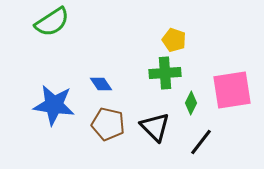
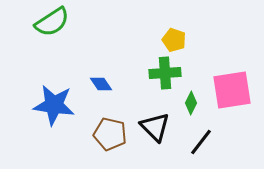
brown pentagon: moved 2 px right, 10 px down
